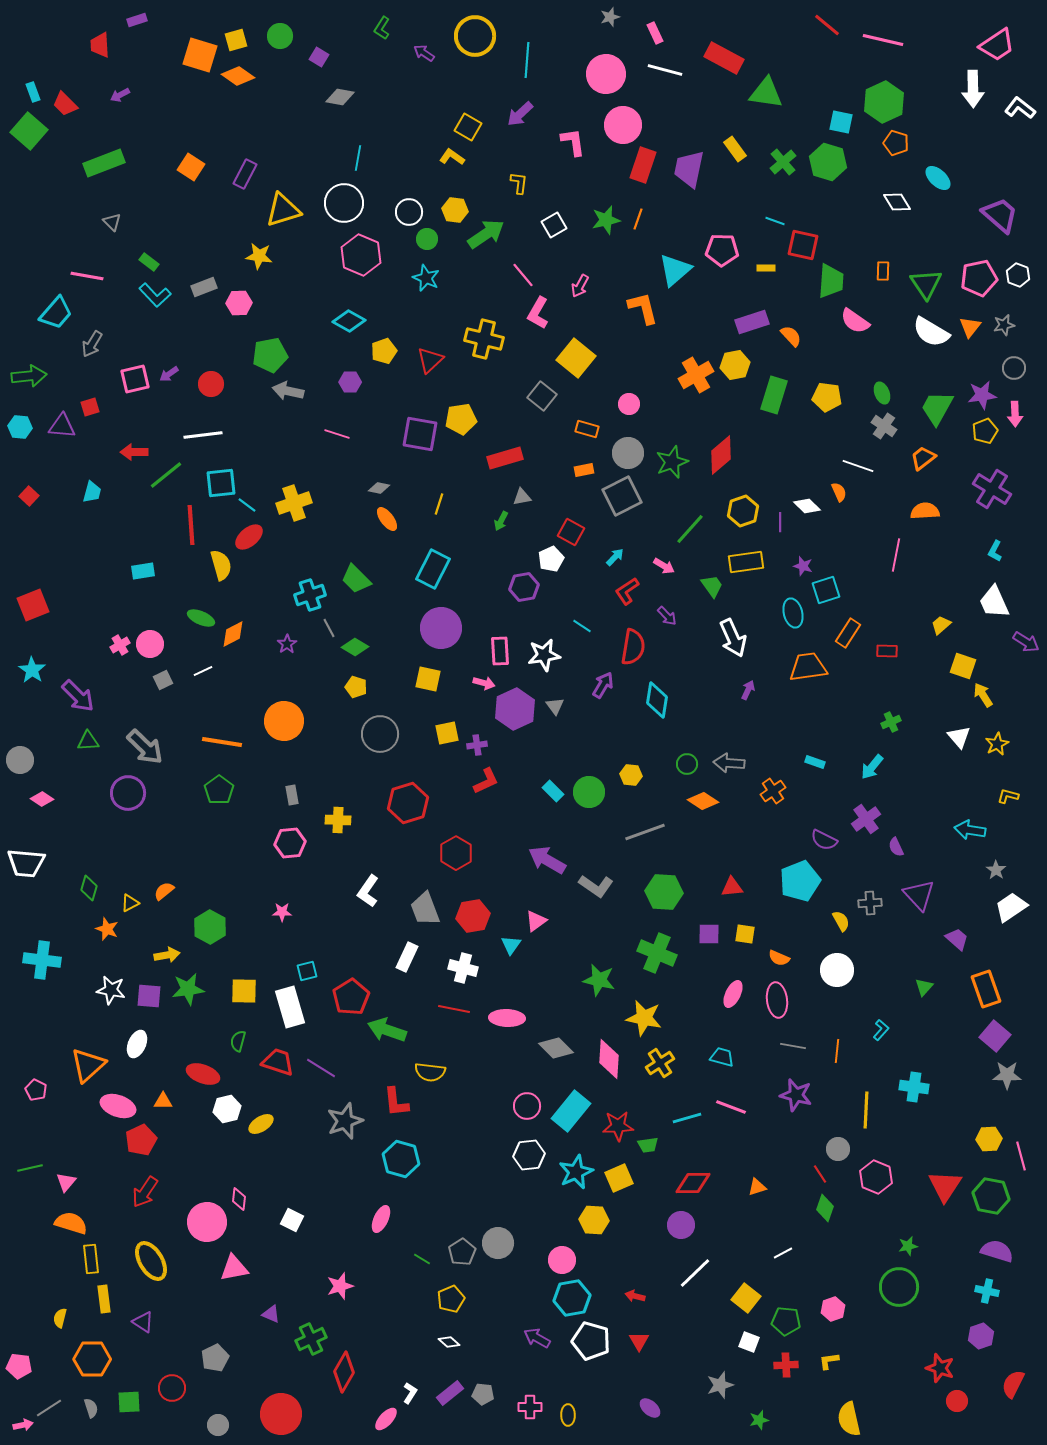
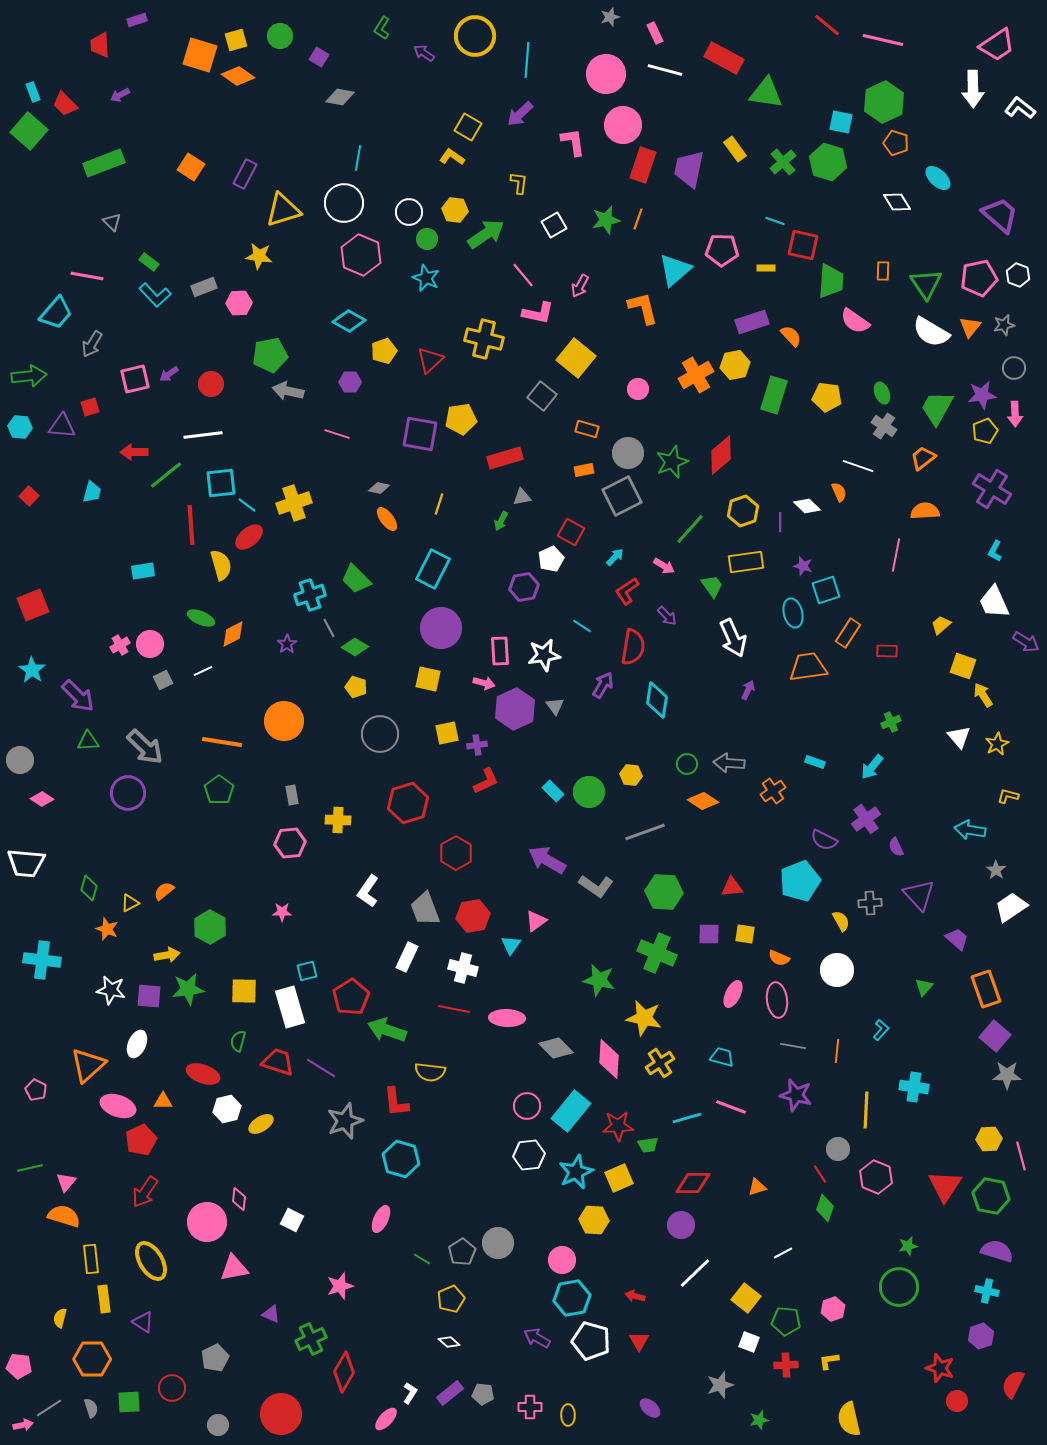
pink L-shape at (538, 313): rotated 108 degrees counterclockwise
pink circle at (629, 404): moved 9 px right, 15 px up
orange semicircle at (71, 1223): moved 7 px left, 7 px up
